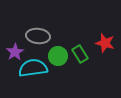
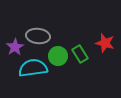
purple star: moved 5 px up
